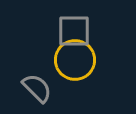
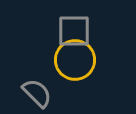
gray semicircle: moved 5 px down
